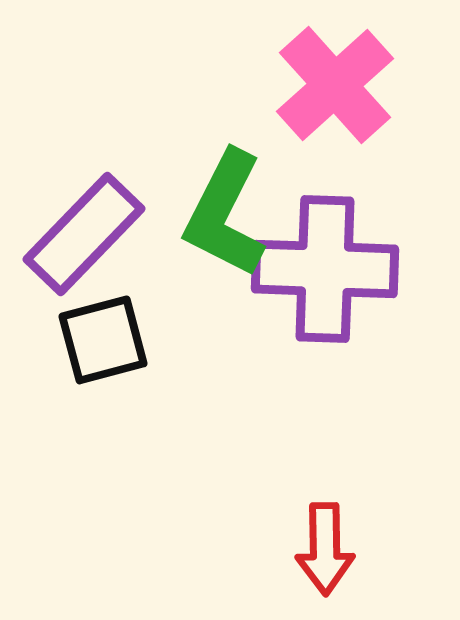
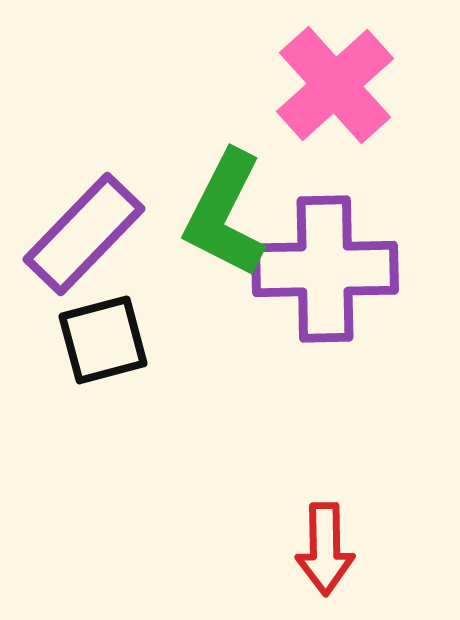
purple cross: rotated 3 degrees counterclockwise
